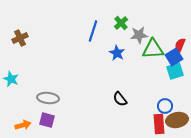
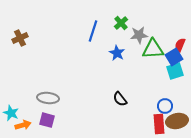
cyan star: moved 34 px down
brown ellipse: moved 1 px down
